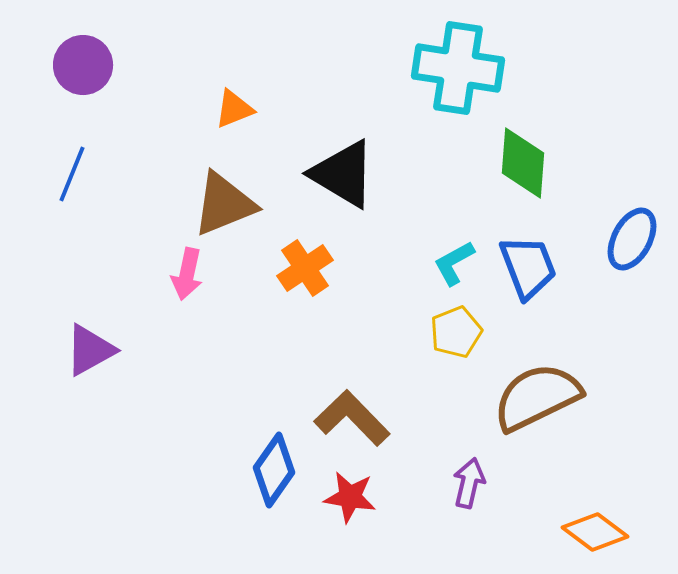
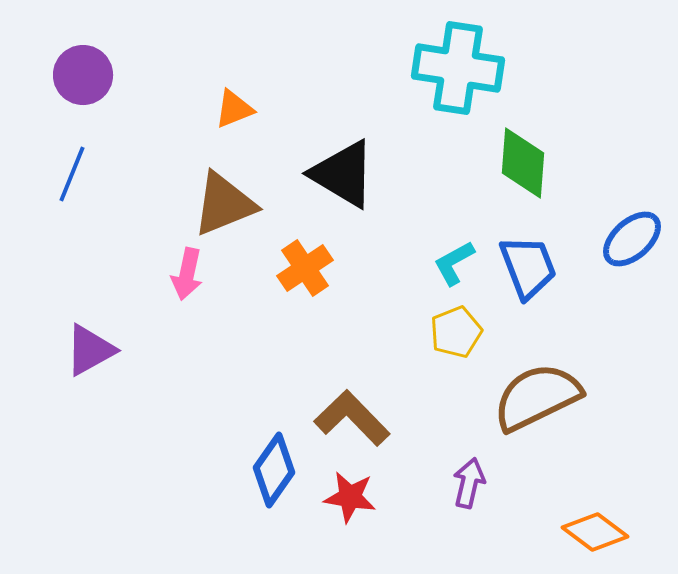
purple circle: moved 10 px down
blue ellipse: rotated 20 degrees clockwise
